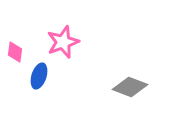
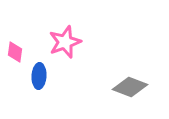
pink star: moved 2 px right
blue ellipse: rotated 15 degrees counterclockwise
